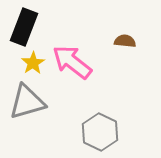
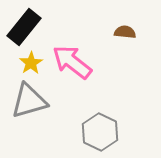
black rectangle: rotated 18 degrees clockwise
brown semicircle: moved 9 px up
yellow star: moved 2 px left
gray triangle: moved 2 px right, 1 px up
